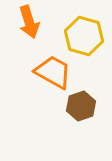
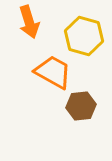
brown hexagon: rotated 12 degrees clockwise
